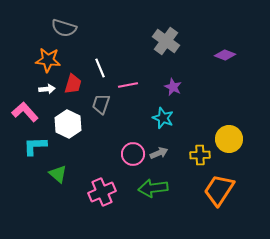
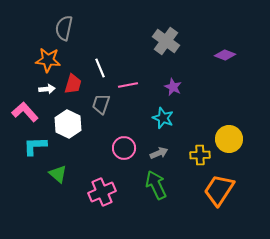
gray semicircle: rotated 85 degrees clockwise
pink circle: moved 9 px left, 6 px up
green arrow: moved 3 px right, 3 px up; rotated 72 degrees clockwise
